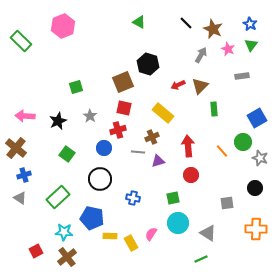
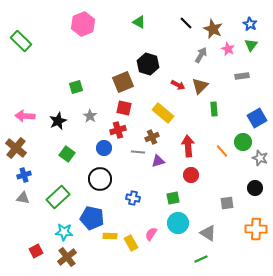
pink hexagon at (63, 26): moved 20 px right, 2 px up
red arrow at (178, 85): rotated 128 degrees counterclockwise
gray triangle at (20, 198): moved 3 px right; rotated 24 degrees counterclockwise
